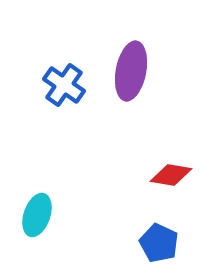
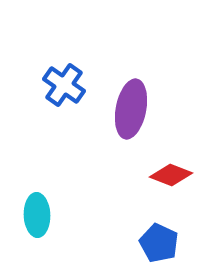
purple ellipse: moved 38 px down
red diamond: rotated 12 degrees clockwise
cyan ellipse: rotated 21 degrees counterclockwise
